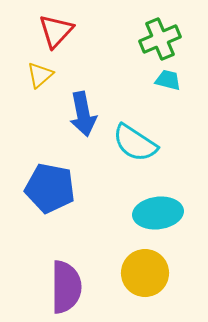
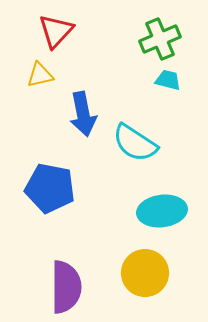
yellow triangle: rotated 28 degrees clockwise
cyan ellipse: moved 4 px right, 2 px up
